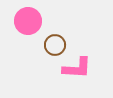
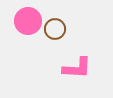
brown circle: moved 16 px up
